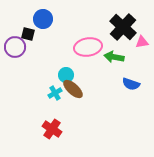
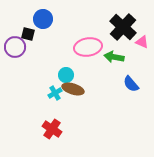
pink triangle: rotated 32 degrees clockwise
blue semicircle: rotated 30 degrees clockwise
brown ellipse: rotated 25 degrees counterclockwise
